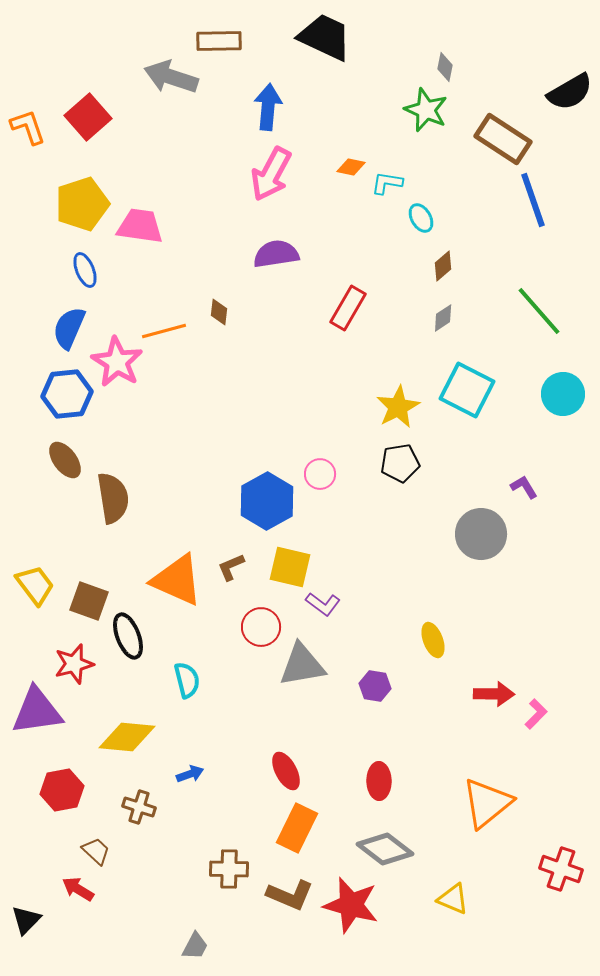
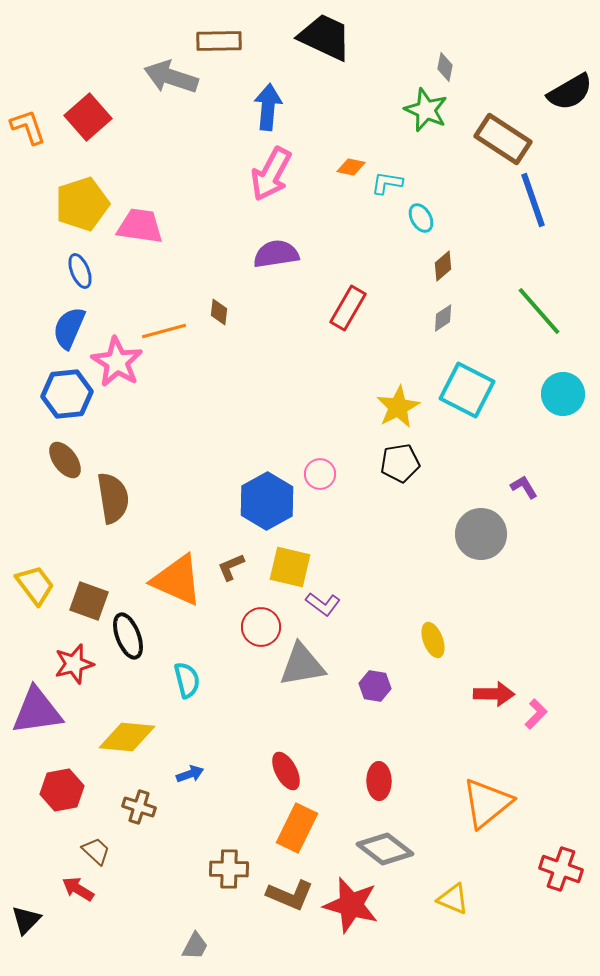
blue ellipse at (85, 270): moved 5 px left, 1 px down
